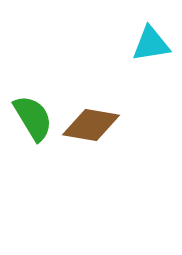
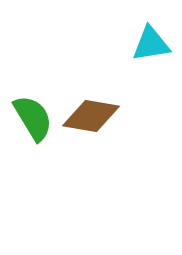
brown diamond: moved 9 px up
